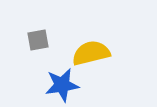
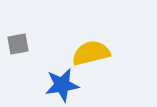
gray square: moved 20 px left, 4 px down
